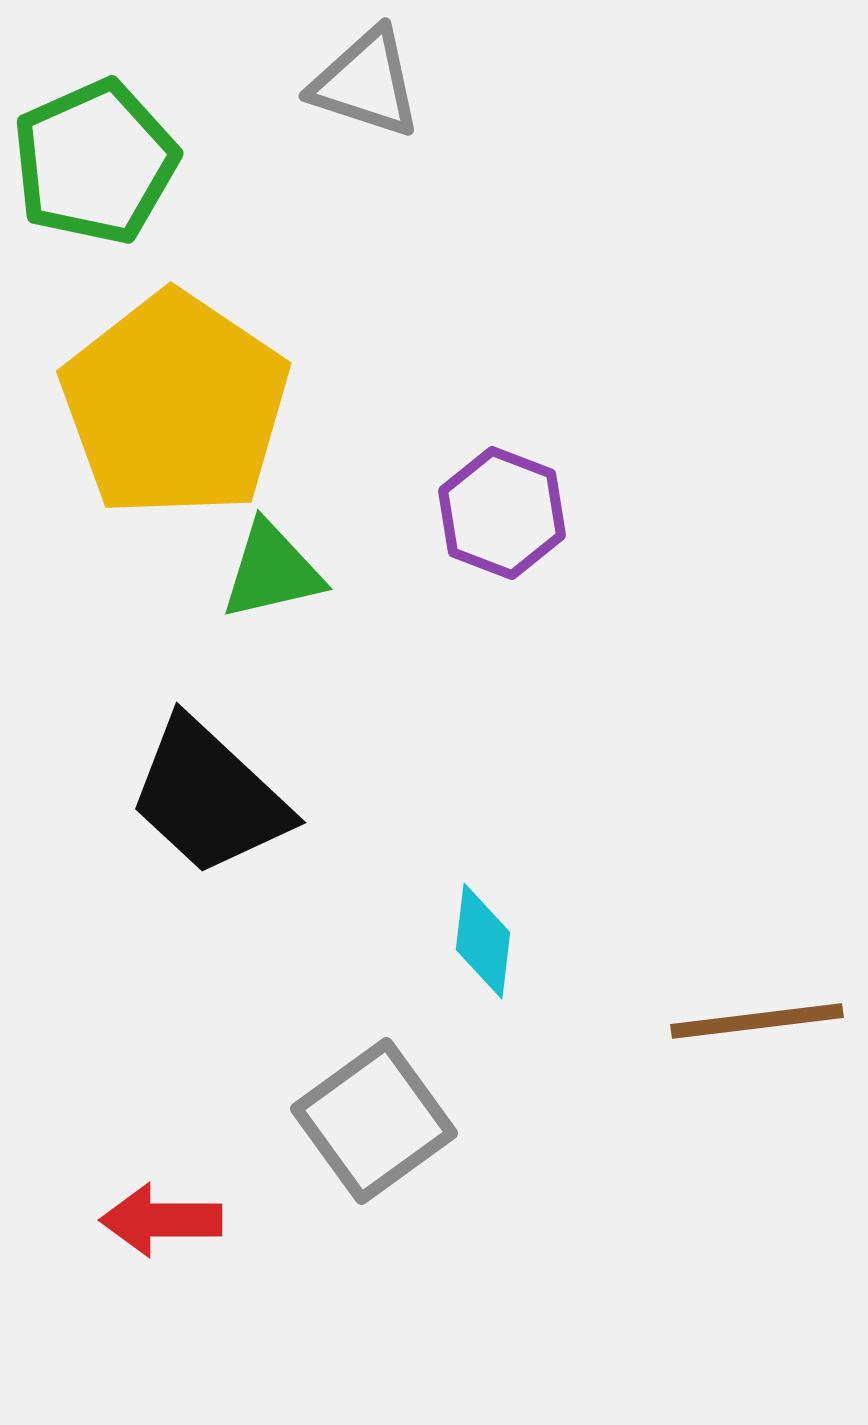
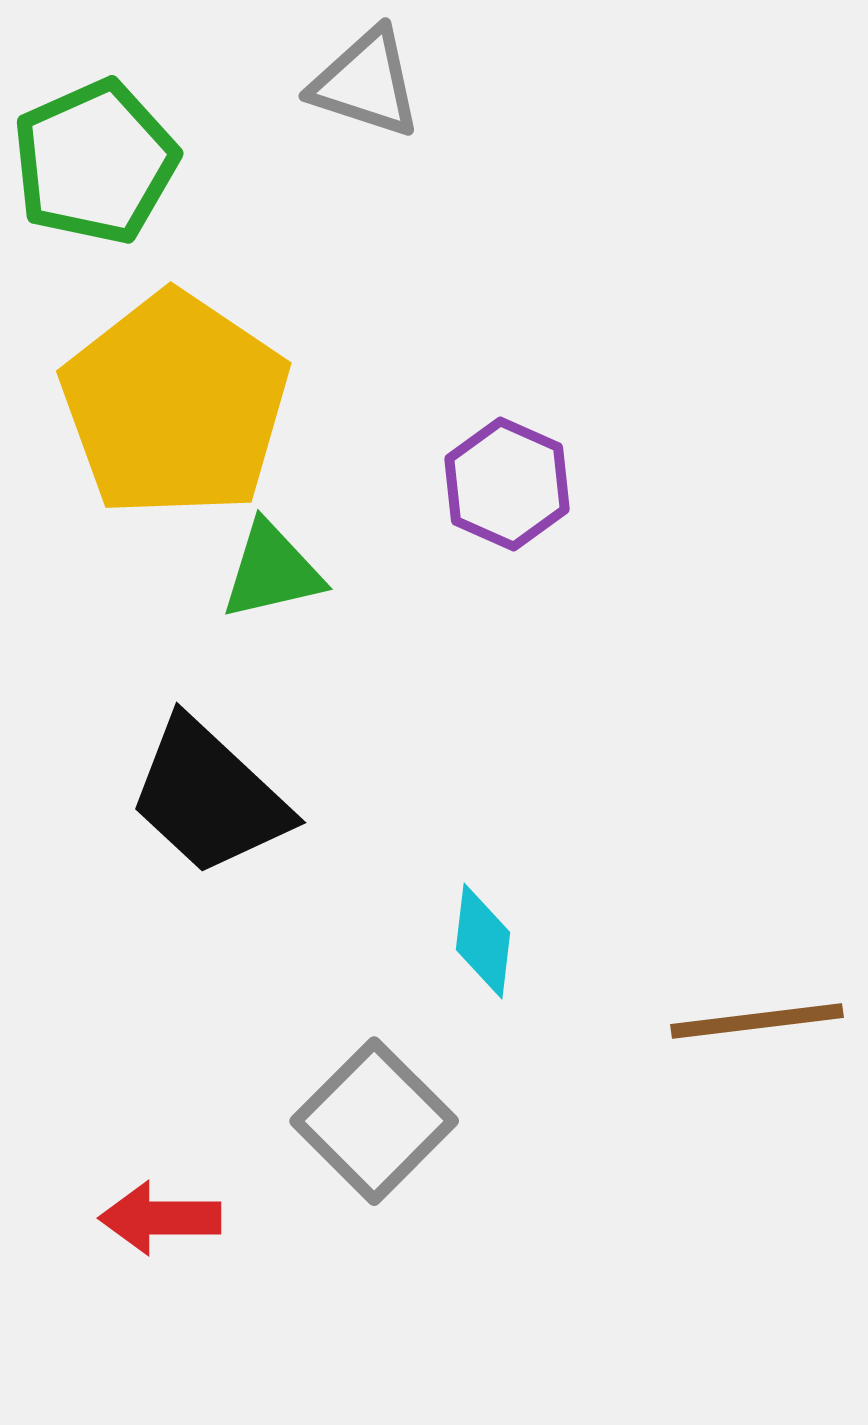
purple hexagon: moved 5 px right, 29 px up; rotated 3 degrees clockwise
gray square: rotated 9 degrees counterclockwise
red arrow: moved 1 px left, 2 px up
